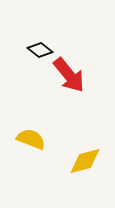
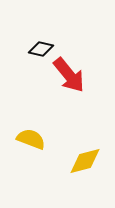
black diamond: moved 1 px right, 1 px up; rotated 25 degrees counterclockwise
